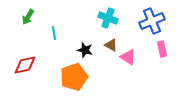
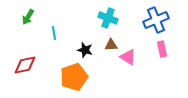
blue cross: moved 4 px right, 1 px up
brown triangle: rotated 32 degrees counterclockwise
